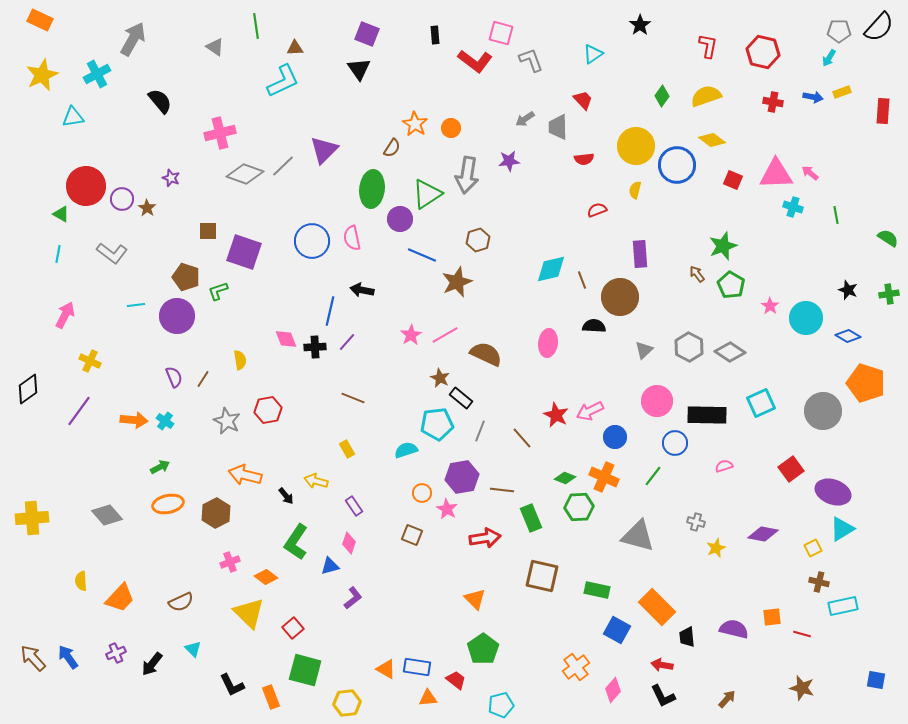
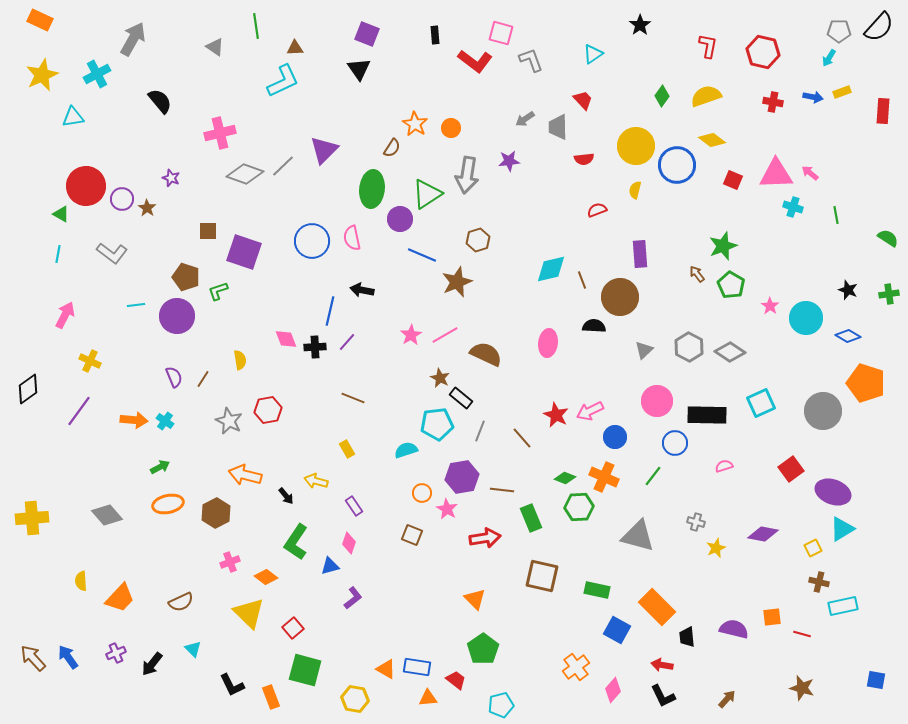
gray star at (227, 421): moved 2 px right
yellow hexagon at (347, 703): moved 8 px right, 4 px up; rotated 16 degrees clockwise
